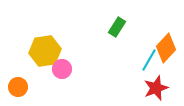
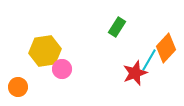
red star: moved 21 px left, 15 px up
